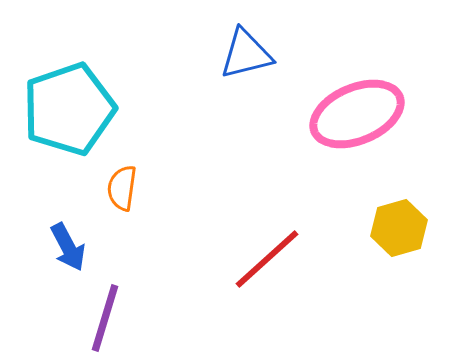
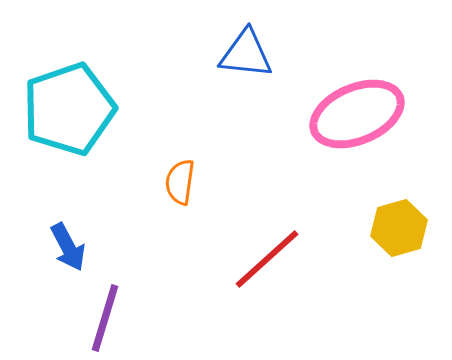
blue triangle: rotated 20 degrees clockwise
orange semicircle: moved 58 px right, 6 px up
